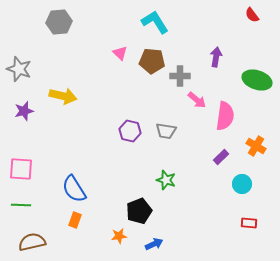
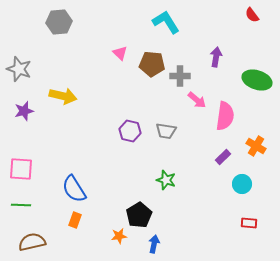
cyan L-shape: moved 11 px right
brown pentagon: moved 3 px down
purple rectangle: moved 2 px right
black pentagon: moved 4 px down; rotated 10 degrees counterclockwise
blue arrow: rotated 54 degrees counterclockwise
